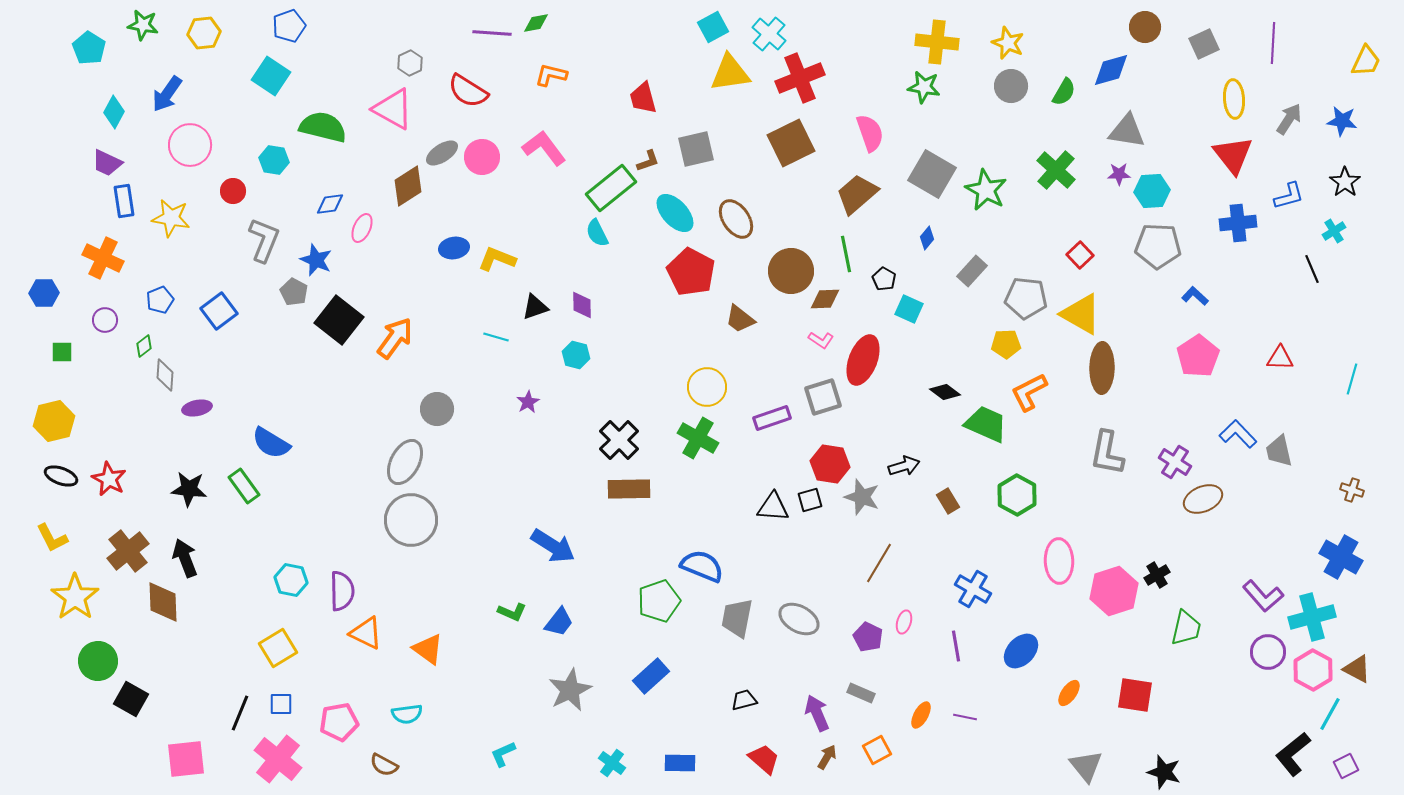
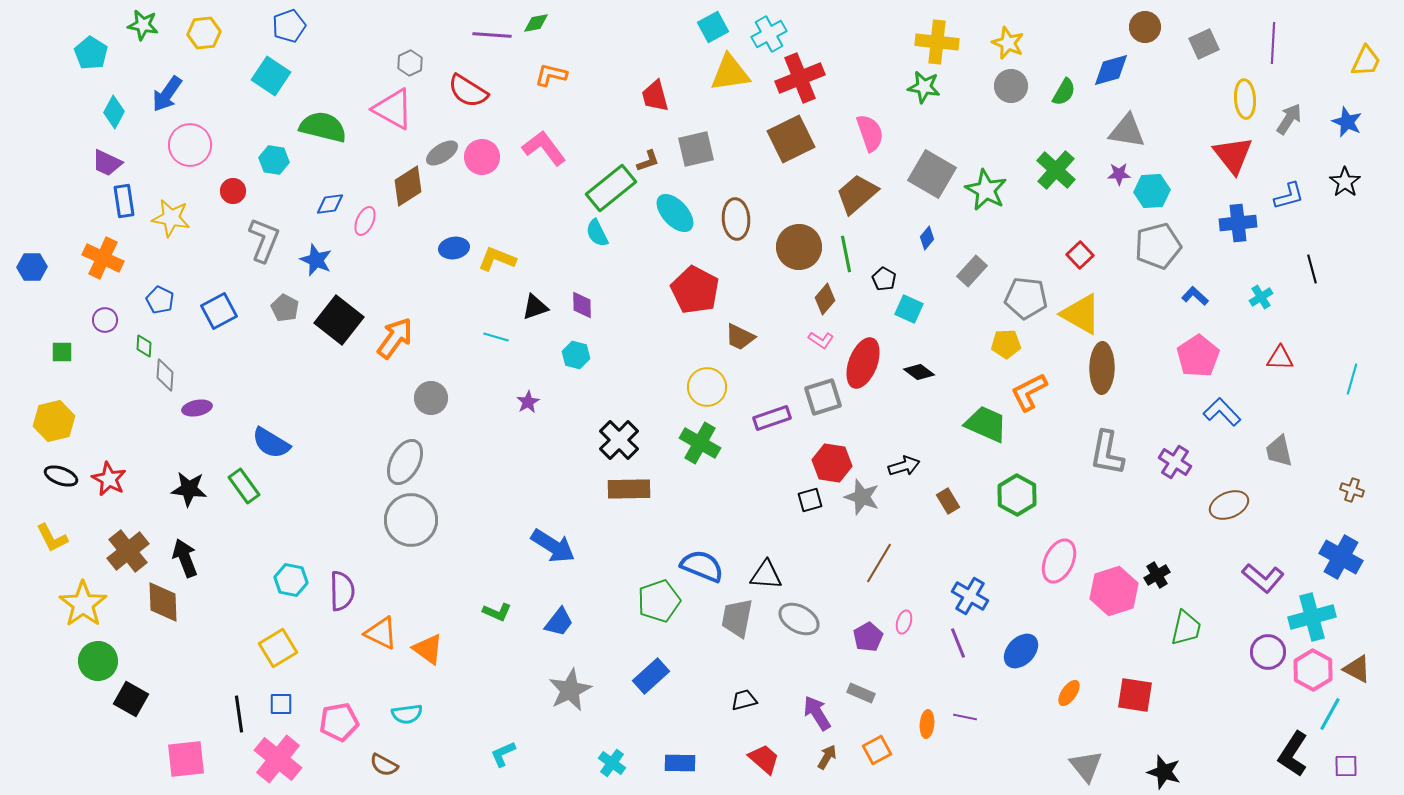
purple line at (492, 33): moved 2 px down
cyan cross at (769, 34): rotated 20 degrees clockwise
cyan pentagon at (89, 48): moved 2 px right, 5 px down
red trapezoid at (643, 98): moved 12 px right, 2 px up
yellow ellipse at (1234, 99): moved 11 px right
blue star at (1342, 121): moved 5 px right, 1 px down; rotated 16 degrees clockwise
brown square at (791, 143): moved 4 px up
brown ellipse at (736, 219): rotated 30 degrees clockwise
pink ellipse at (362, 228): moved 3 px right, 7 px up
cyan cross at (1334, 231): moved 73 px left, 66 px down
gray pentagon at (1158, 246): rotated 18 degrees counterclockwise
black line at (1312, 269): rotated 8 degrees clockwise
brown circle at (791, 271): moved 8 px right, 24 px up
red pentagon at (691, 272): moved 4 px right, 18 px down
gray pentagon at (294, 292): moved 9 px left, 16 px down
blue hexagon at (44, 293): moved 12 px left, 26 px up
brown diamond at (825, 299): rotated 48 degrees counterclockwise
blue pentagon at (160, 300): rotated 24 degrees counterclockwise
blue square at (219, 311): rotated 9 degrees clockwise
brown trapezoid at (740, 319): moved 18 px down; rotated 12 degrees counterclockwise
green diamond at (144, 346): rotated 50 degrees counterclockwise
red ellipse at (863, 360): moved 3 px down
black diamond at (945, 392): moved 26 px left, 20 px up
gray circle at (437, 409): moved 6 px left, 11 px up
blue L-shape at (1238, 434): moved 16 px left, 22 px up
green cross at (698, 438): moved 2 px right, 5 px down
red hexagon at (830, 464): moved 2 px right, 1 px up
brown ellipse at (1203, 499): moved 26 px right, 6 px down
black triangle at (773, 507): moved 7 px left, 68 px down
pink ellipse at (1059, 561): rotated 27 degrees clockwise
blue cross at (973, 589): moved 3 px left, 7 px down
purple L-shape at (1263, 596): moved 18 px up; rotated 9 degrees counterclockwise
yellow star at (75, 597): moved 8 px right, 7 px down
green L-shape at (512, 612): moved 15 px left
orange triangle at (366, 633): moved 15 px right
purple pentagon at (868, 637): rotated 16 degrees clockwise
purple line at (956, 646): moved 2 px right, 3 px up; rotated 12 degrees counterclockwise
black line at (240, 713): moved 1 px left, 1 px down; rotated 30 degrees counterclockwise
purple arrow at (817, 713): rotated 9 degrees counterclockwise
orange ellipse at (921, 715): moved 6 px right, 9 px down; rotated 24 degrees counterclockwise
black L-shape at (1293, 754): rotated 18 degrees counterclockwise
purple square at (1346, 766): rotated 25 degrees clockwise
